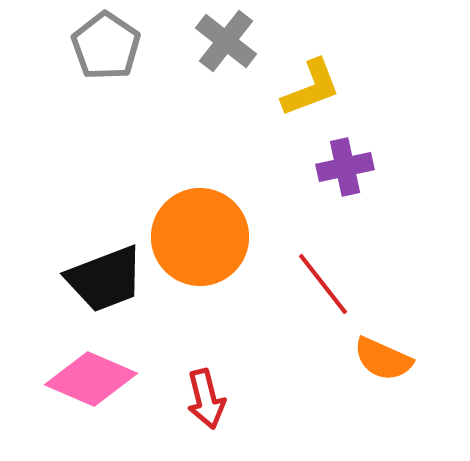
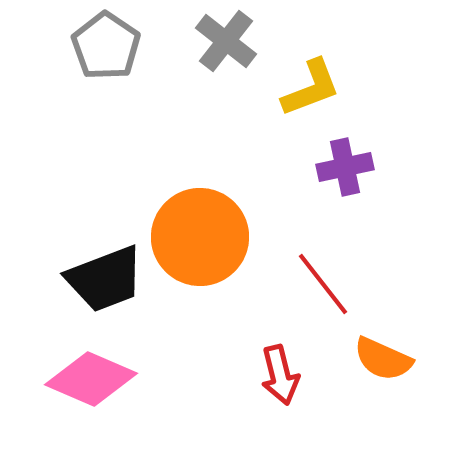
red arrow: moved 74 px right, 24 px up
